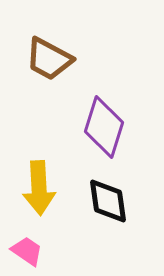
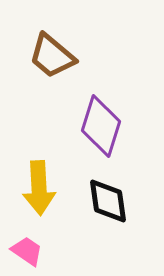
brown trapezoid: moved 3 px right, 3 px up; rotated 12 degrees clockwise
purple diamond: moved 3 px left, 1 px up
